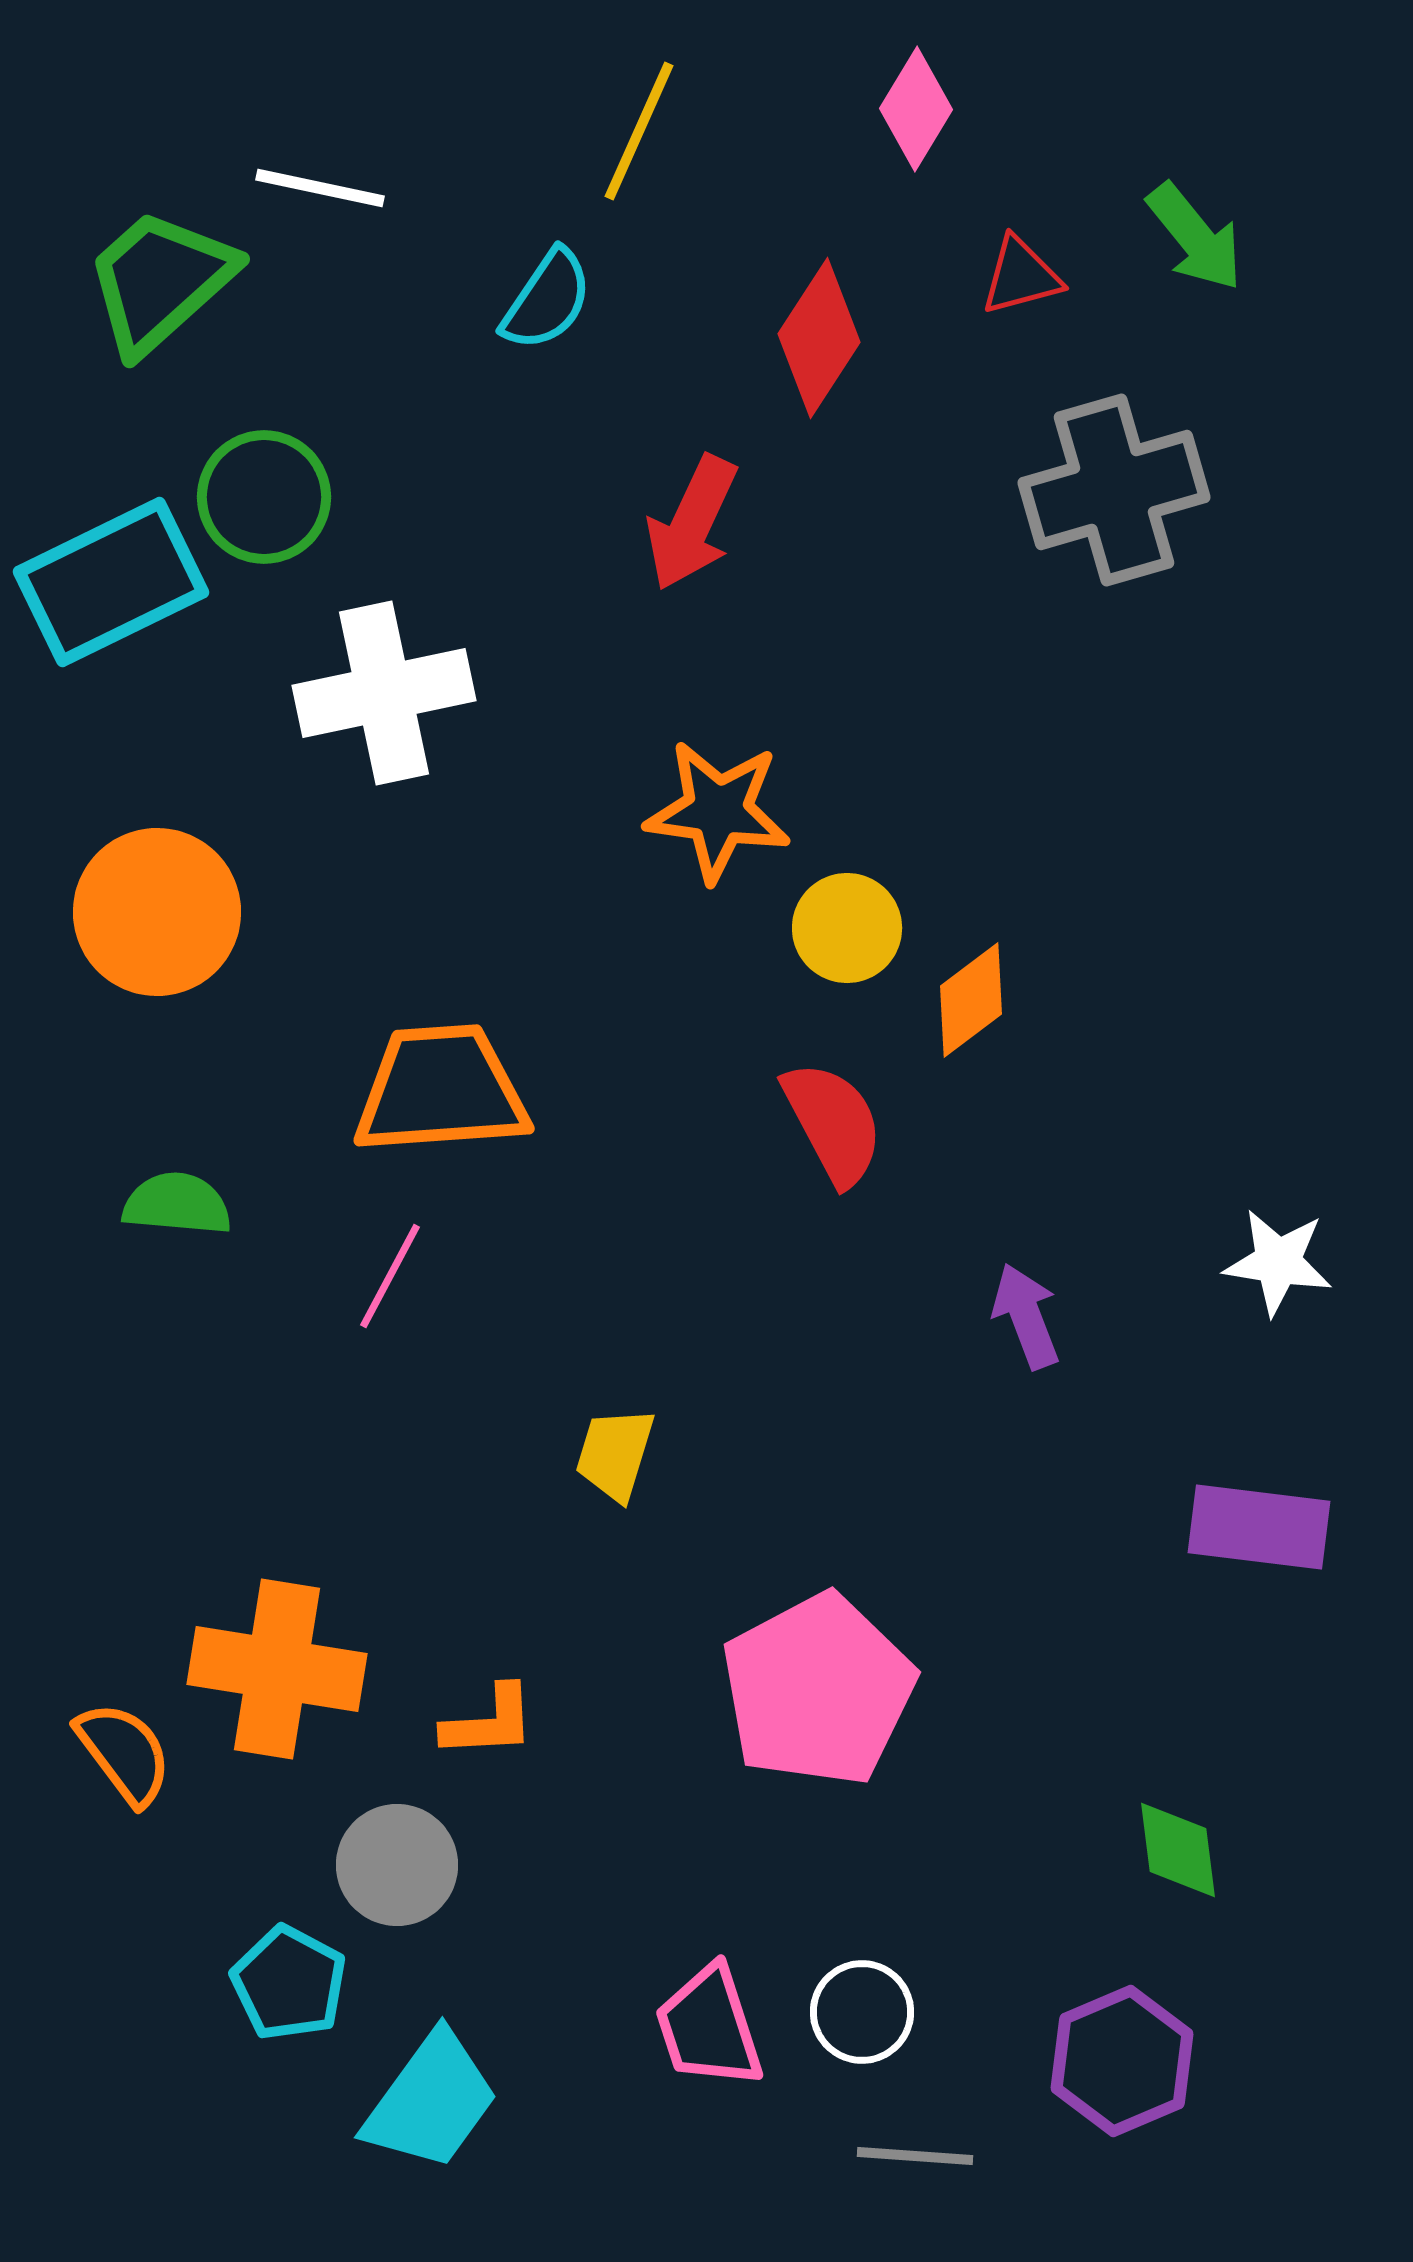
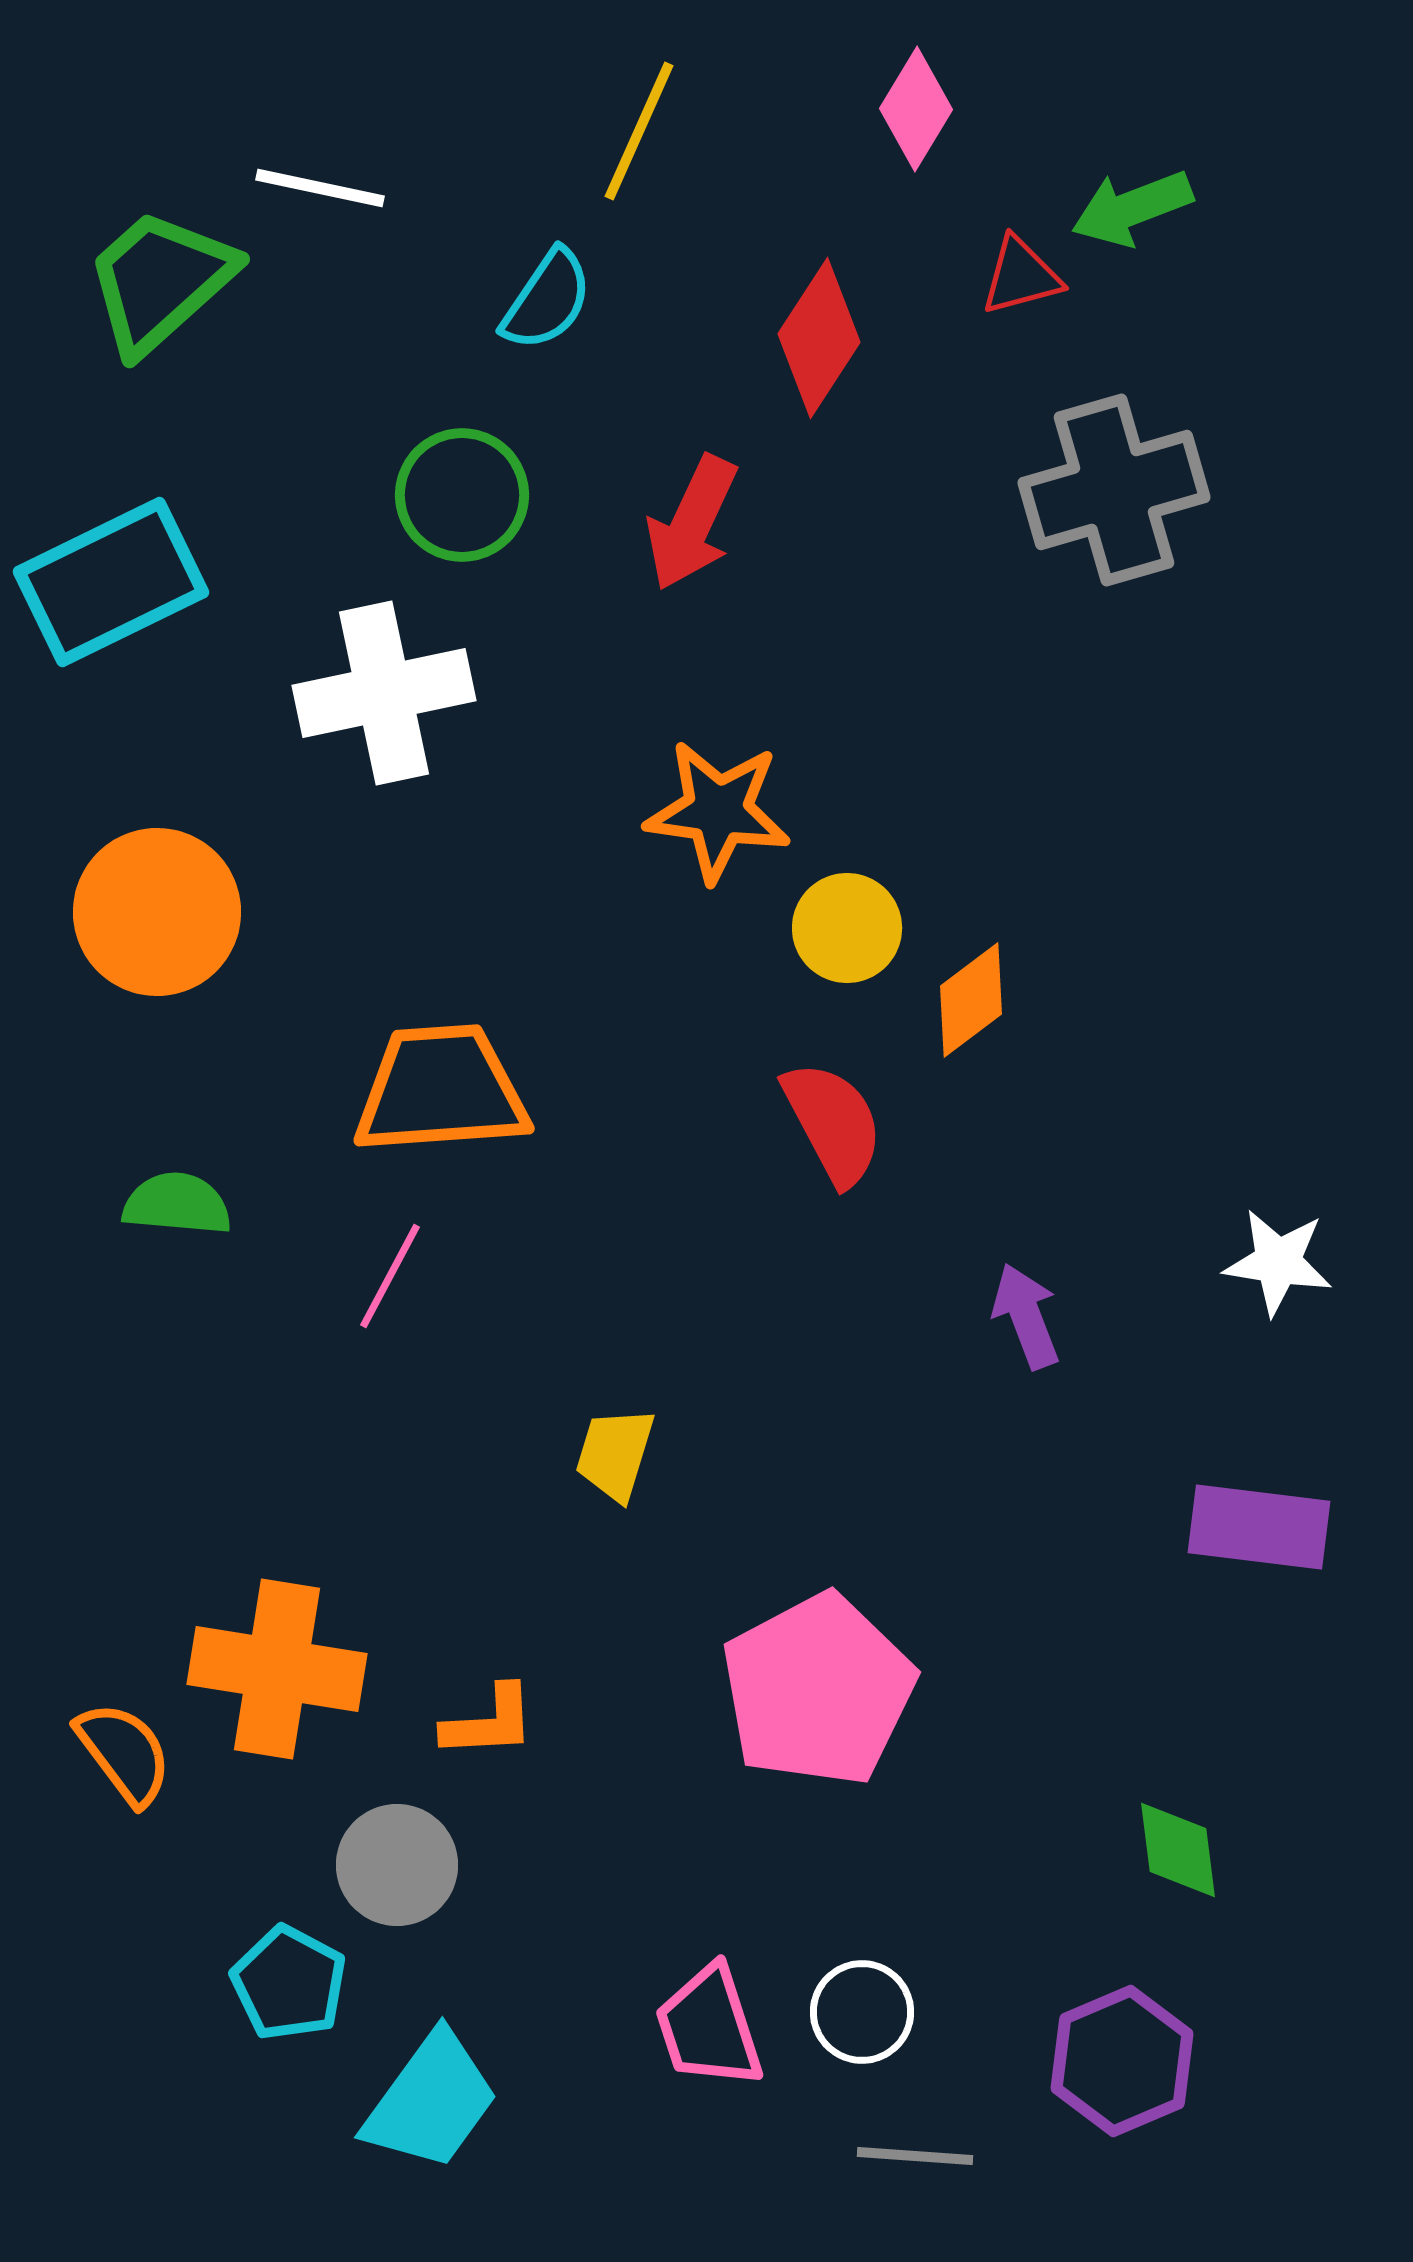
green arrow: moved 63 px left, 29 px up; rotated 108 degrees clockwise
green circle: moved 198 px right, 2 px up
